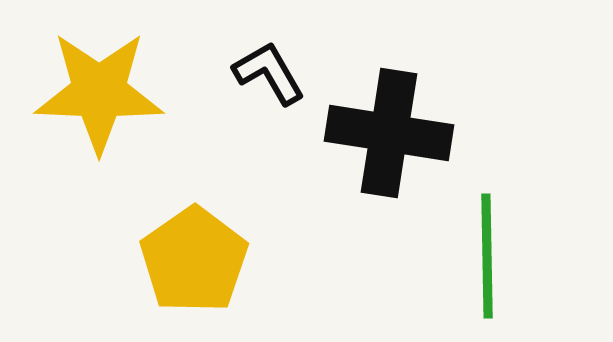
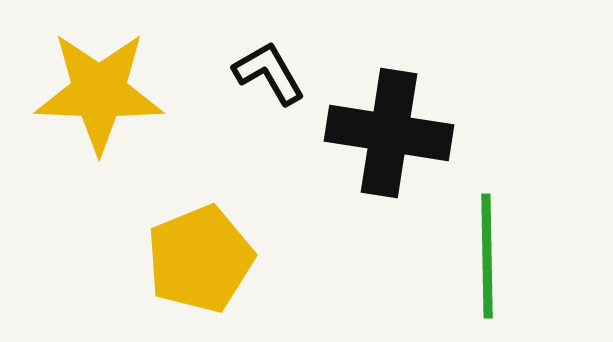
yellow pentagon: moved 6 px right, 1 px up; rotated 13 degrees clockwise
